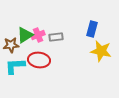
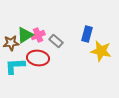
blue rectangle: moved 5 px left, 5 px down
gray rectangle: moved 4 px down; rotated 48 degrees clockwise
brown star: moved 2 px up
red ellipse: moved 1 px left, 2 px up
